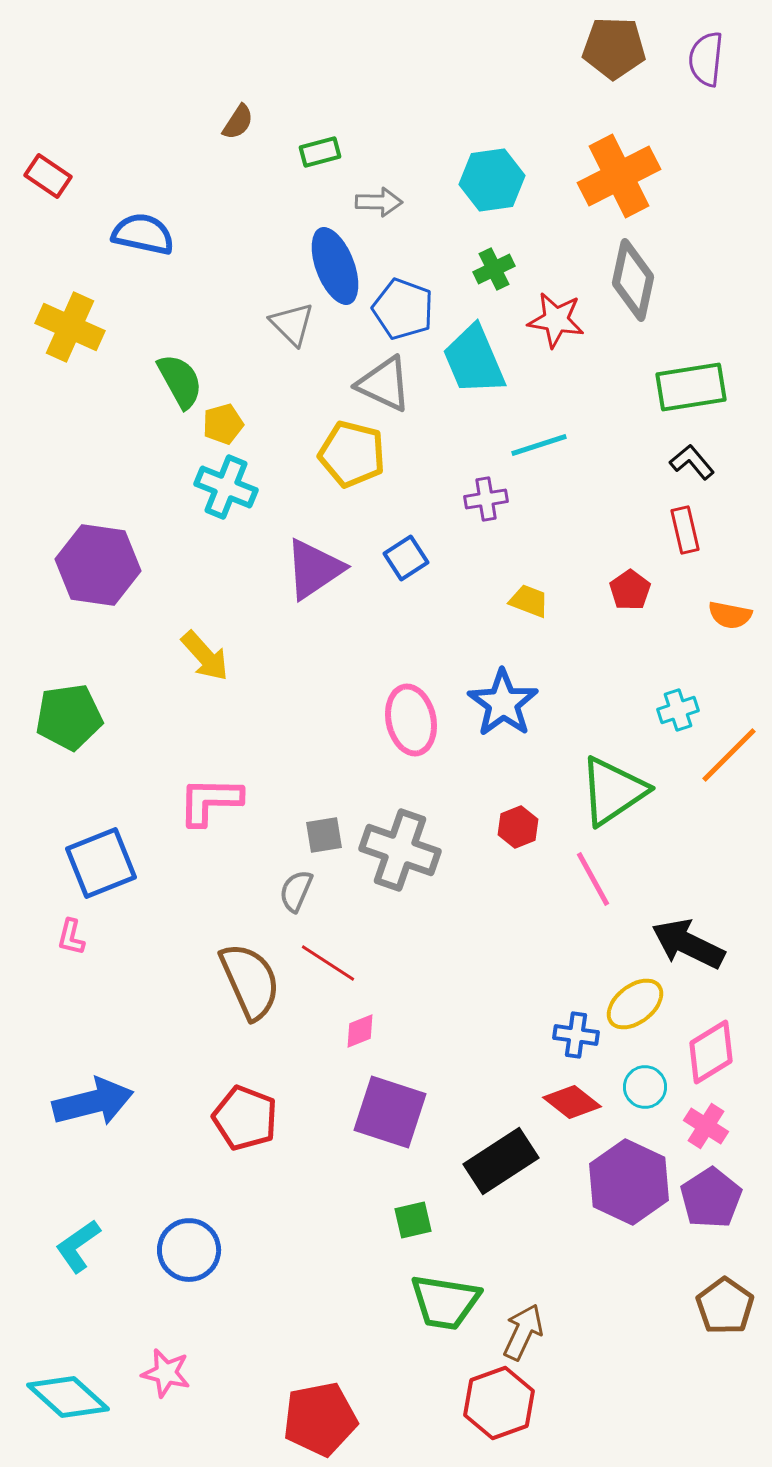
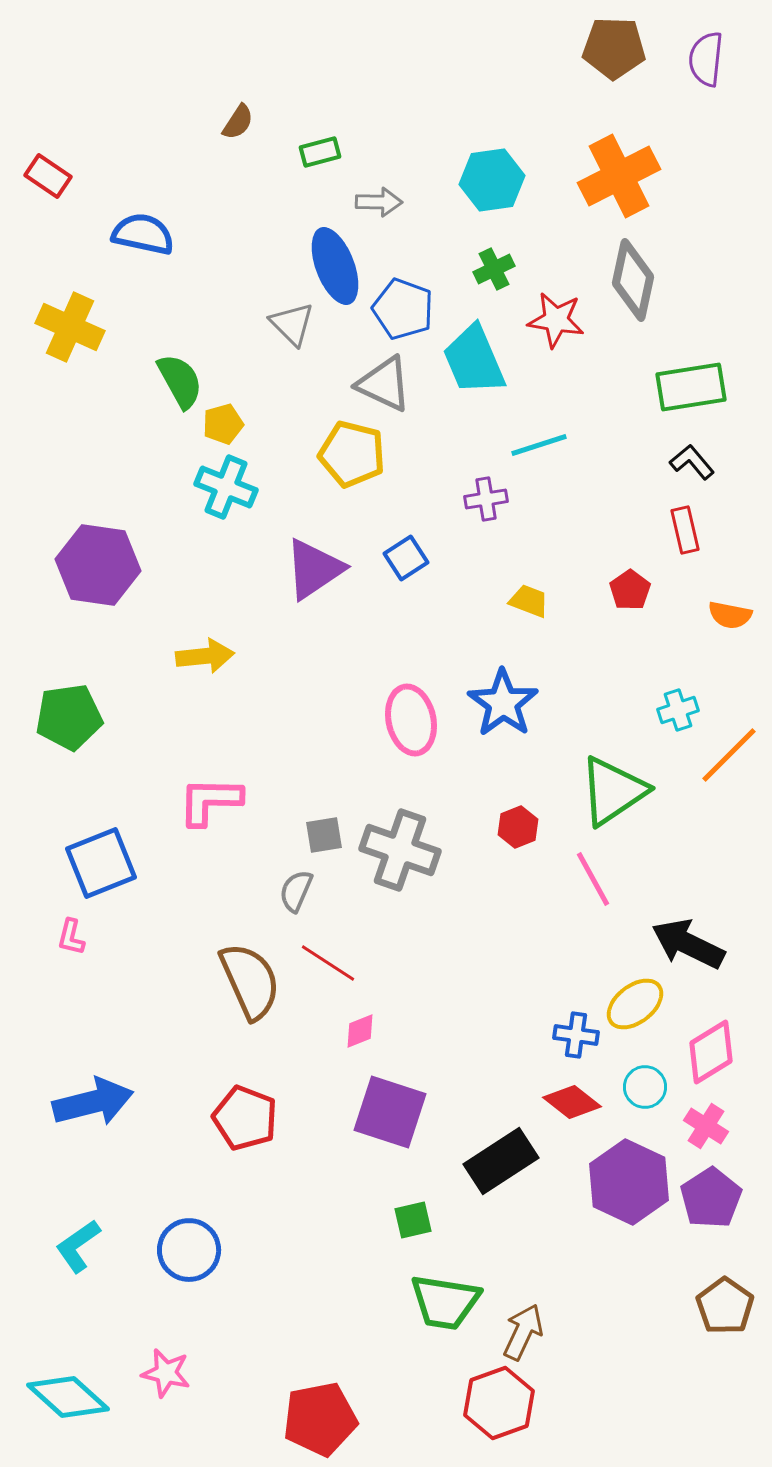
yellow arrow at (205, 656): rotated 54 degrees counterclockwise
